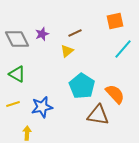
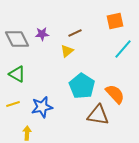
purple star: rotated 16 degrees clockwise
